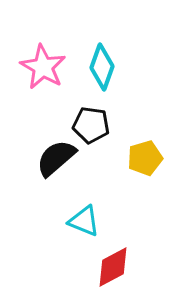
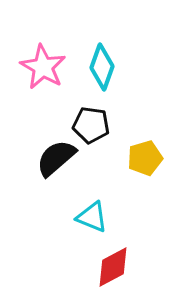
cyan triangle: moved 8 px right, 4 px up
